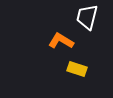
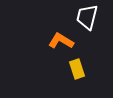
yellow rectangle: rotated 54 degrees clockwise
